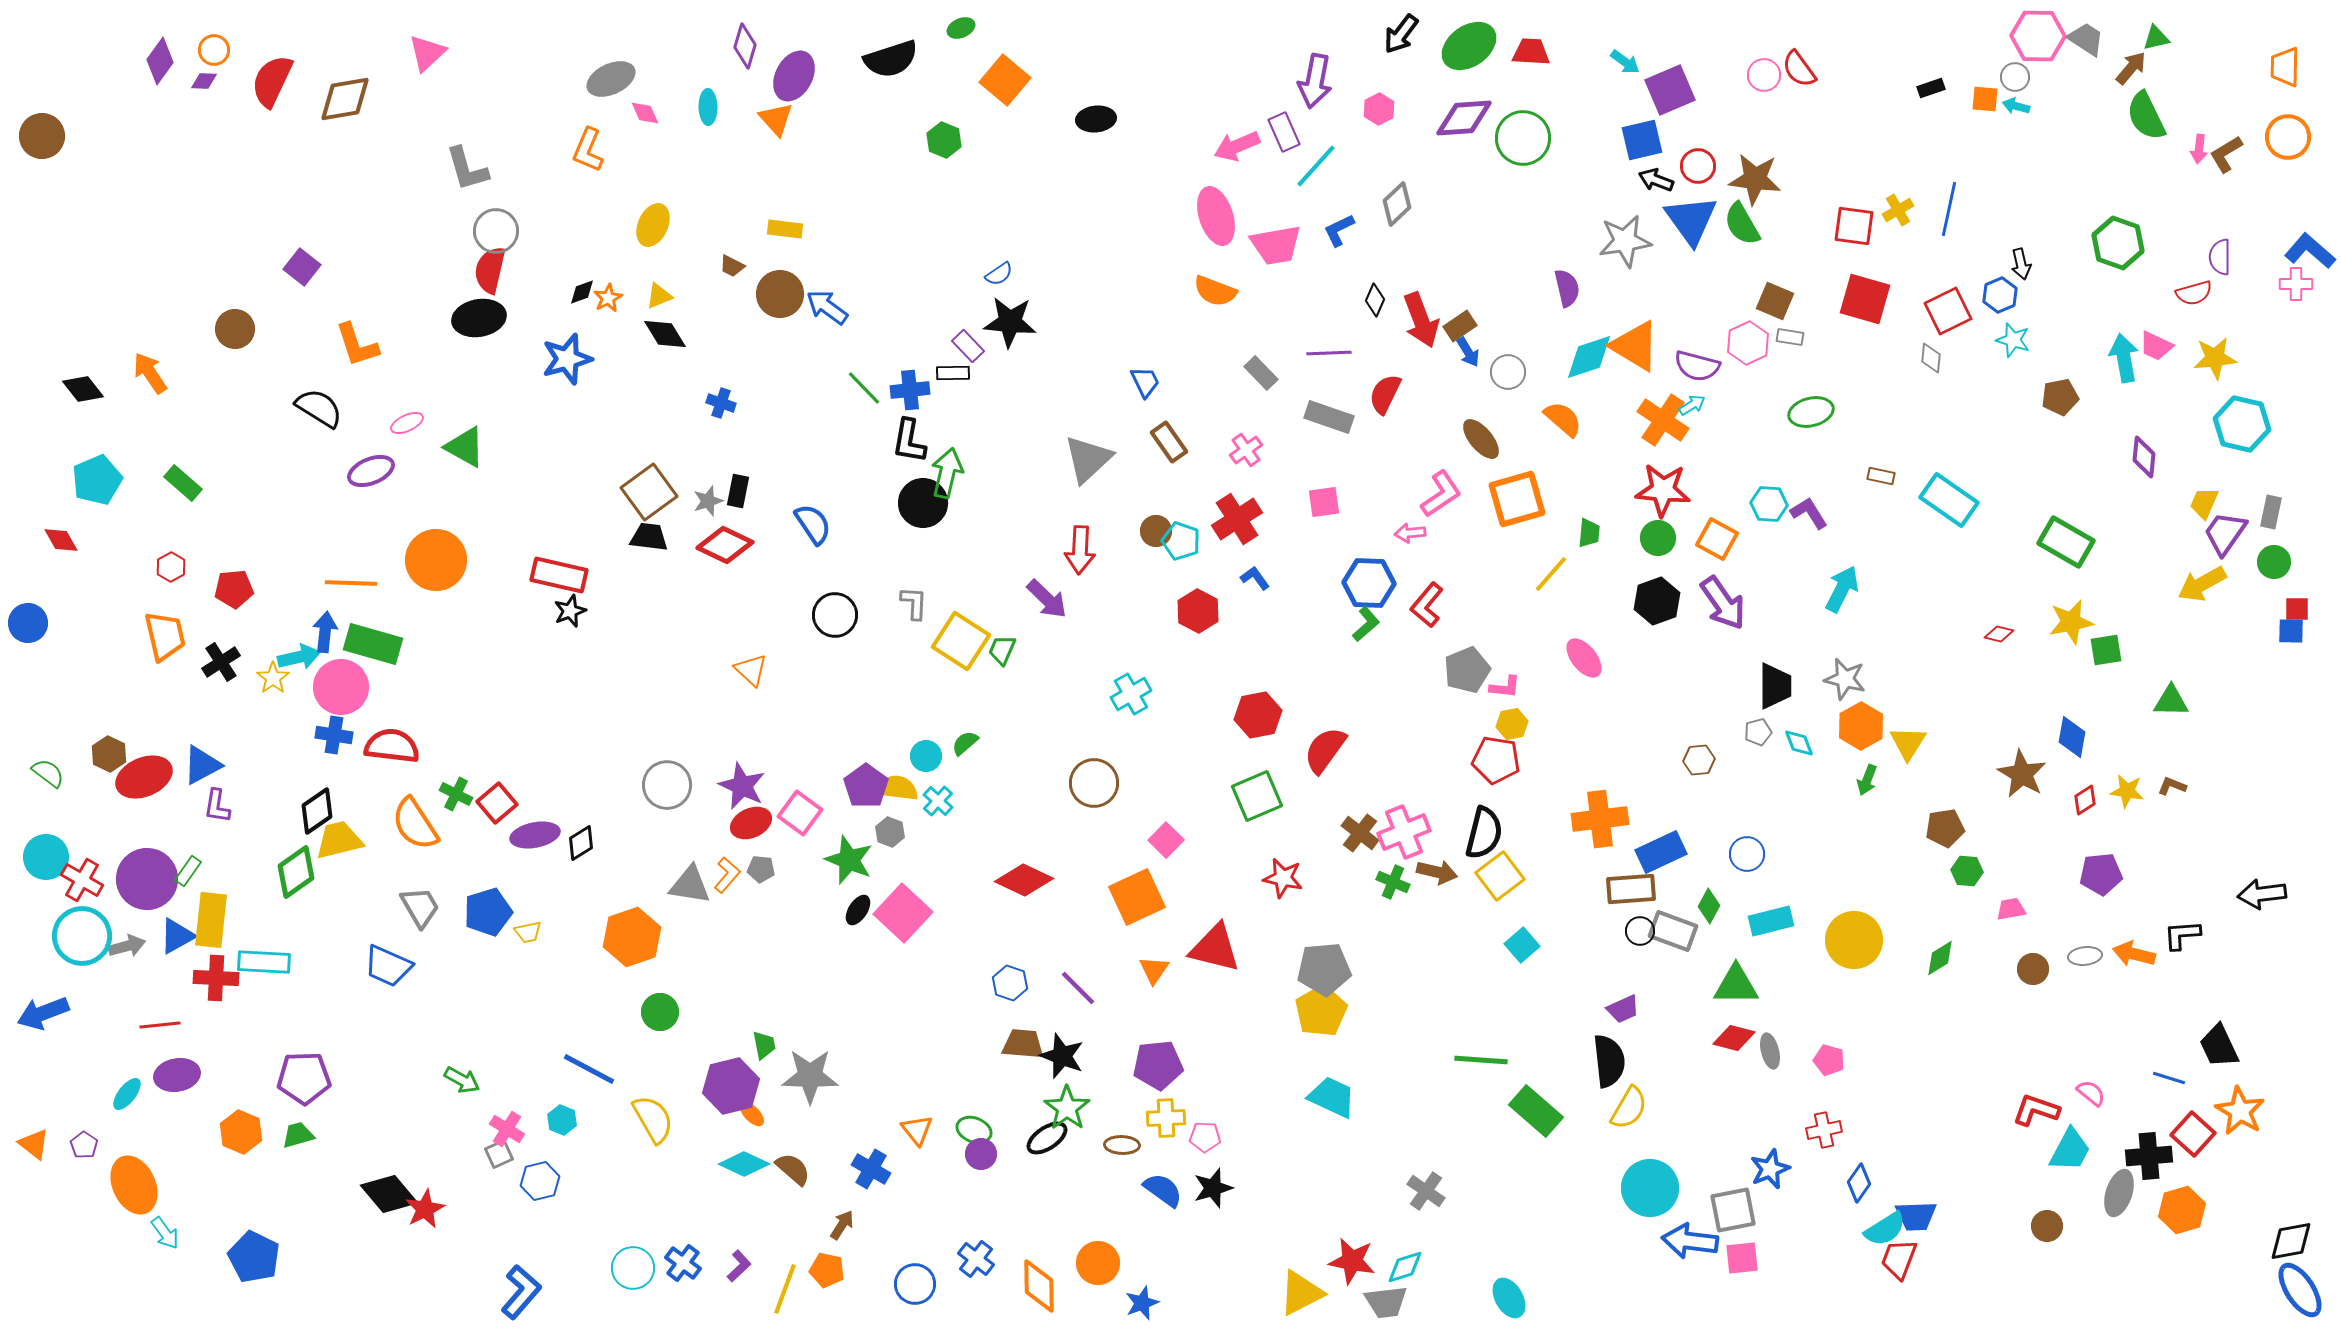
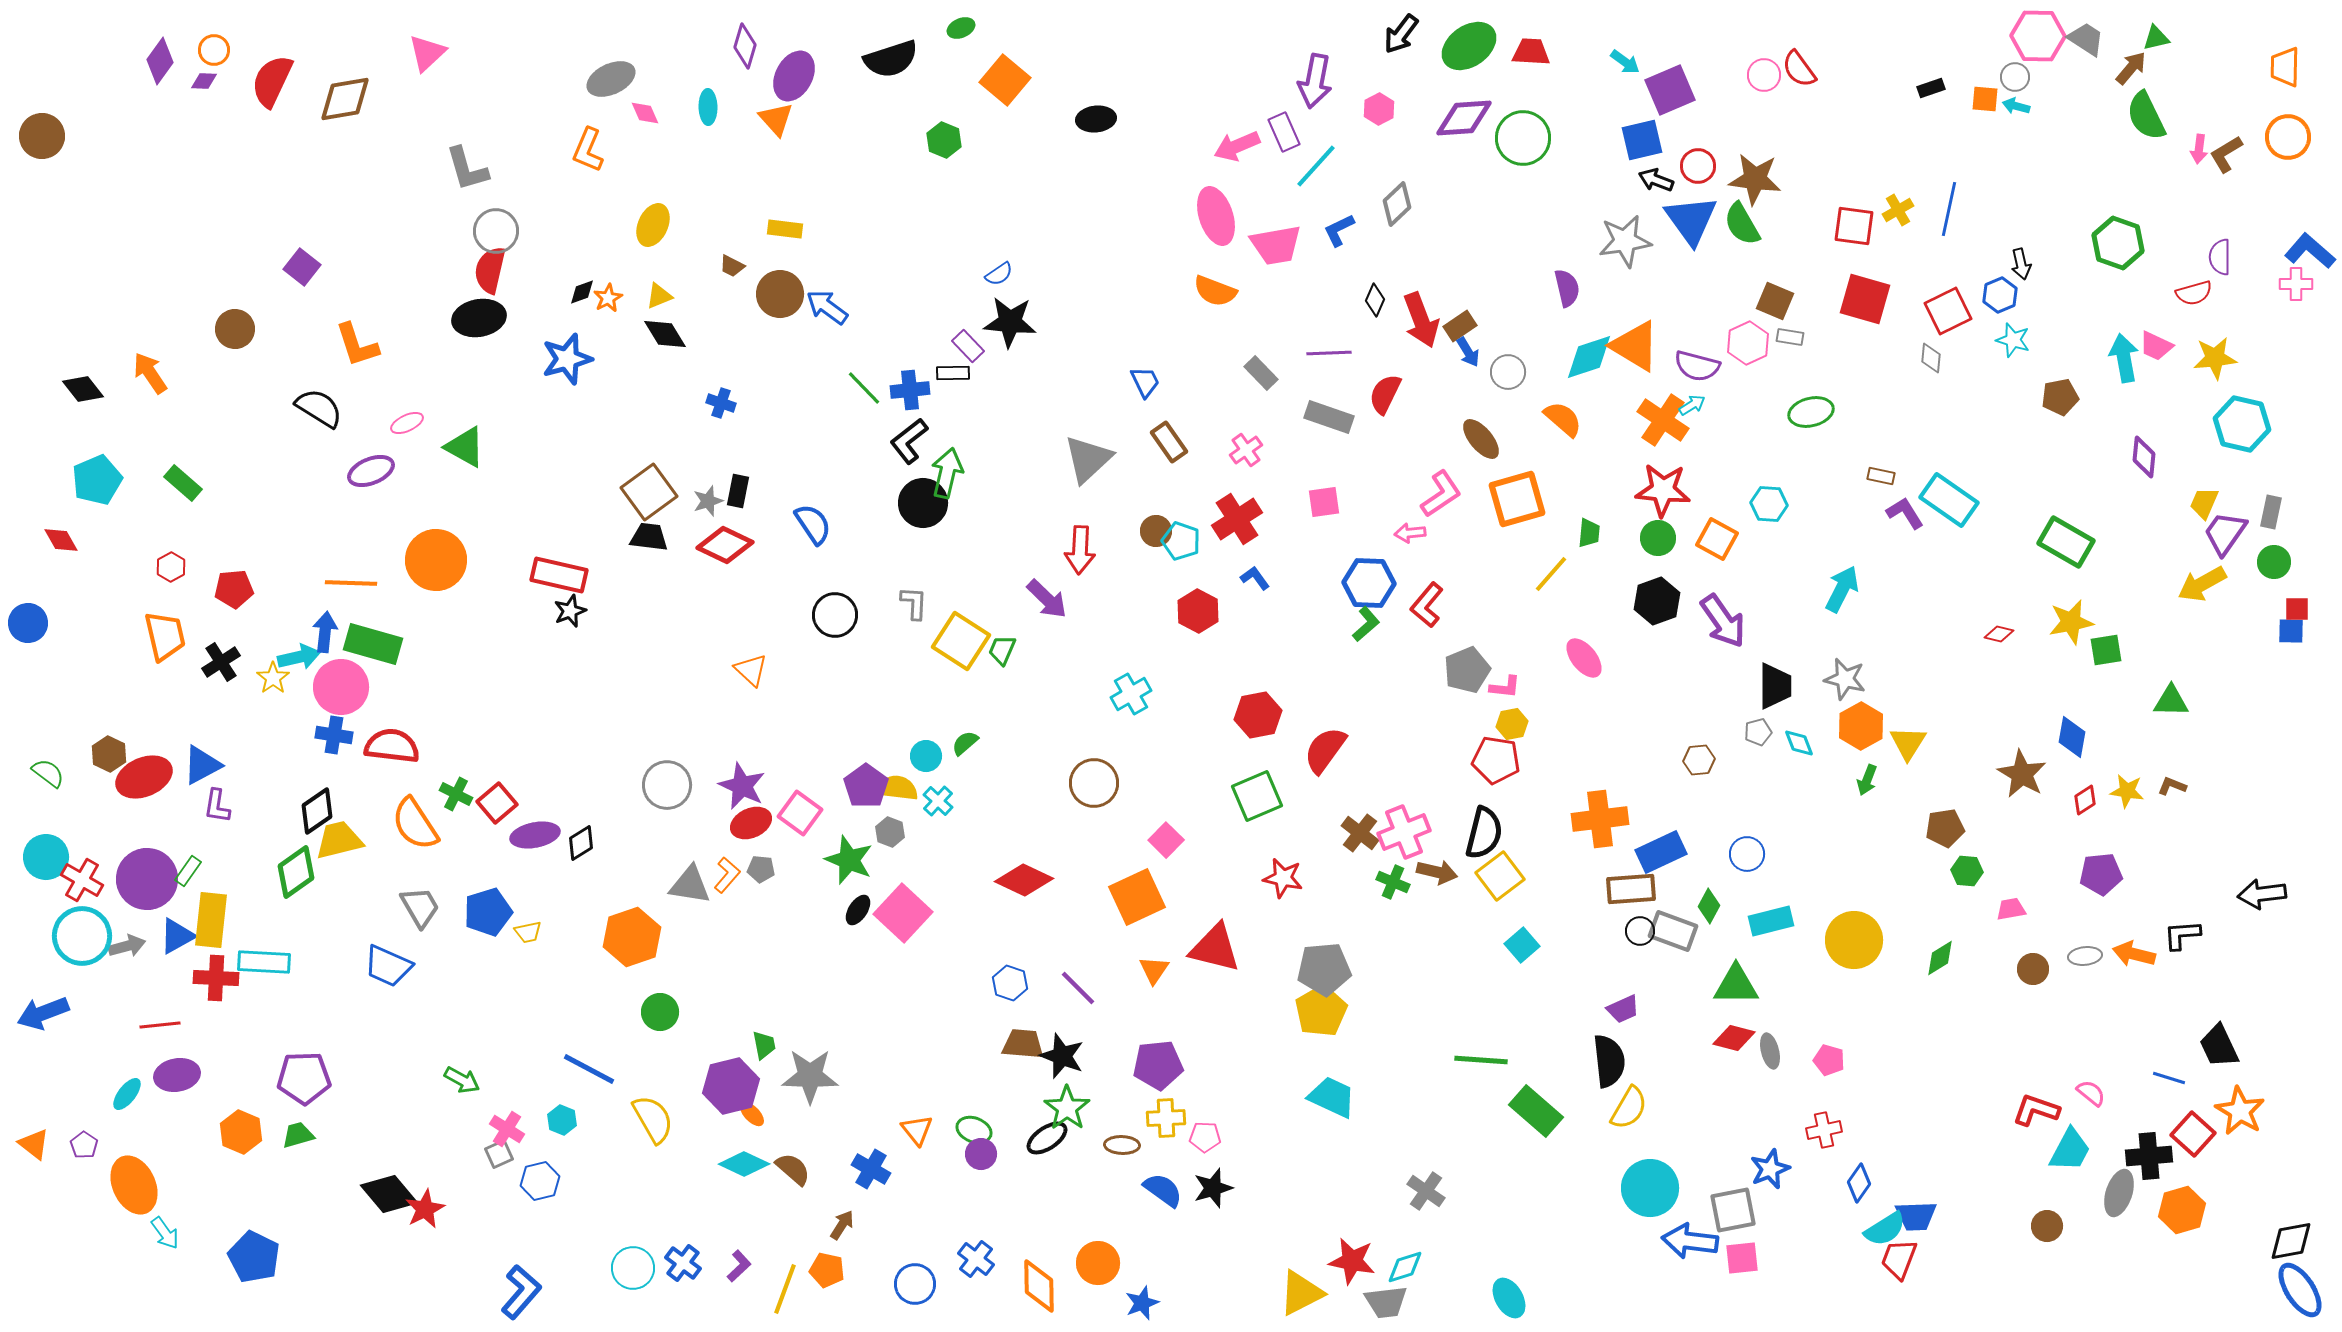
black L-shape at (909, 441): rotated 42 degrees clockwise
purple L-shape at (1809, 513): moved 96 px right
purple arrow at (1723, 603): moved 18 px down
